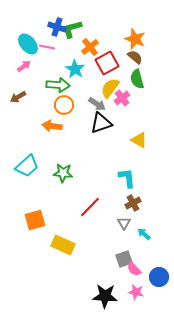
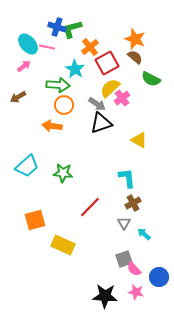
green semicircle: moved 14 px right; rotated 48 degrees counterclockwise
yellow semicircle: rotated 10 degrees clockwise
